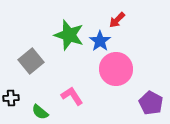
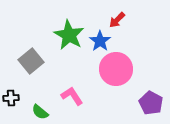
green star: rotated 12 degrees clockwise
